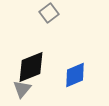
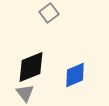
gray triangle: moved 3 px right, 4 px down; rotated 18 degrees counterclockwise
